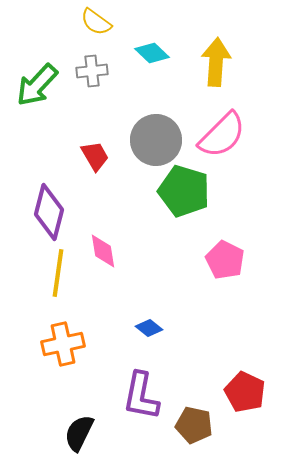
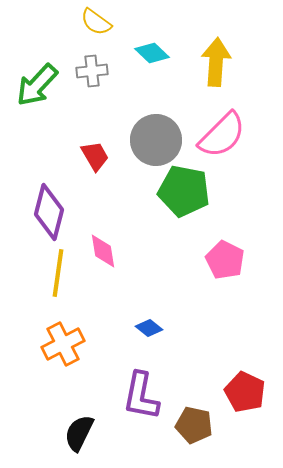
green pentagon: rotated 6 degrees counterclockwise
orange cross: rotated 15 degrees counterclockwise
